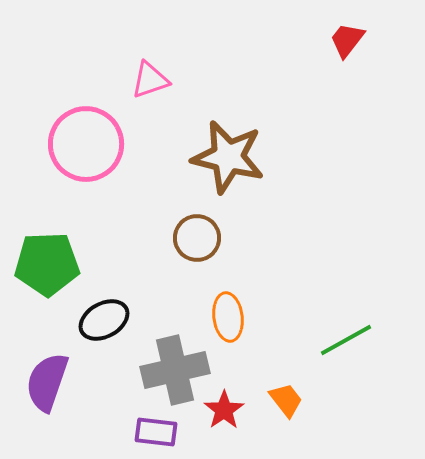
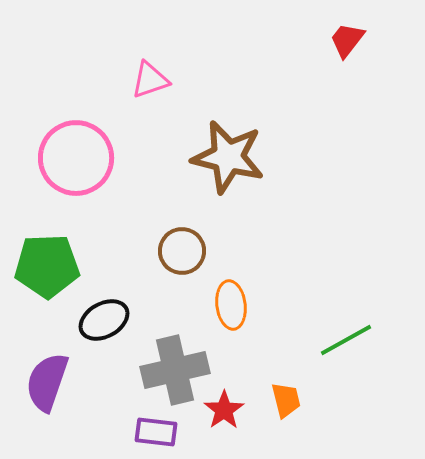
pink circle: moved 10 px left, 14 px down
brown circle: moved 15 px left, 13 px down
green pentagon: moved 2 px down
orange ellipse: moved 3 px right, 12 px up
orange trapezoid: rotated 24 degrees clockwise
